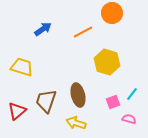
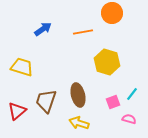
orange line: rotated 18 degrees clockwise
yellow arrow: moved 3 px right
